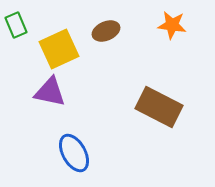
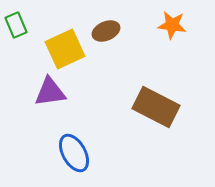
yellow square: moved 6 px right
purple triangle: rotated 20 degrees counterclockwise
brown rectangle: moved 3 px left
